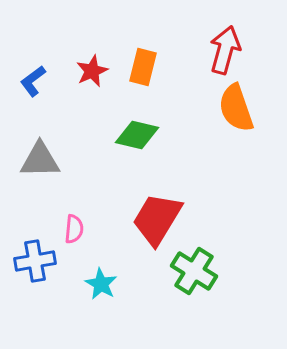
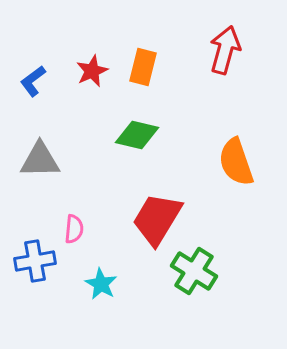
orange semicircle: moved 54 px down
